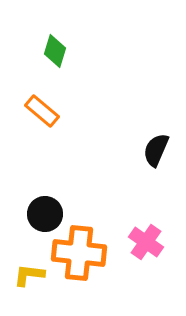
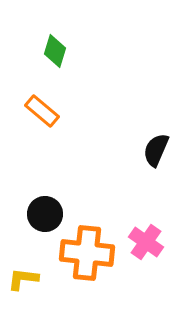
orange cross: moved 8 px right
yellow L-shape: moved 6 px left, 4 px down
